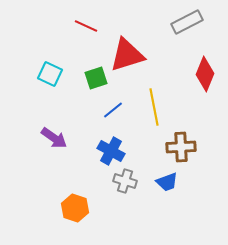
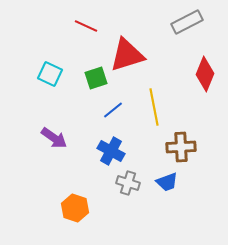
gray cross: moved 3 px right, 2 px down
